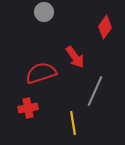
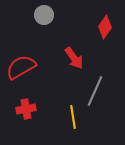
gray circle: moved 3 px down
red arrow: moved 1 px left, 1 px down
red semicircle: moved 20 px left, 6 px up; rotated 12 degrees counterclockwise
red cross: moved 2 px left, 1 px down
yellow line: moved 6 px up
